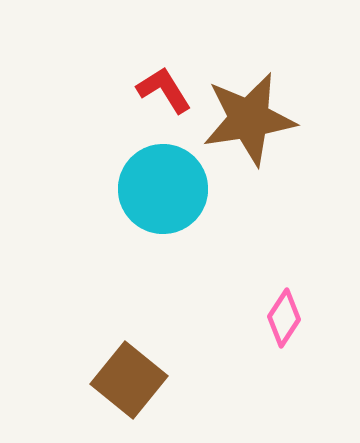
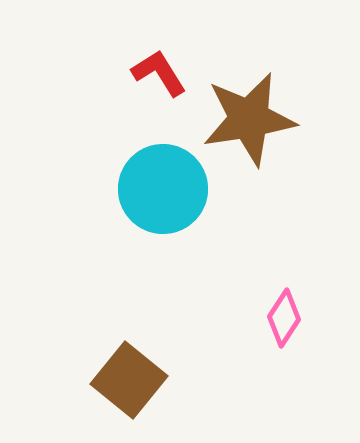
red L-shape: moved 5 px left, 17 px up
